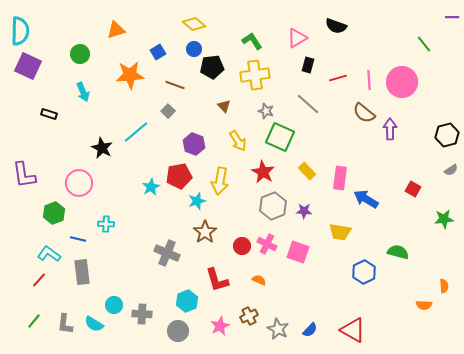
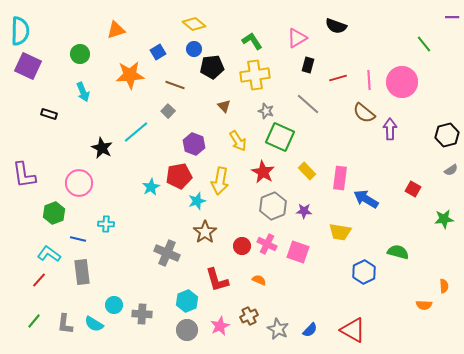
gray circle at (178, 331): moved 9 px right, 1 px up
